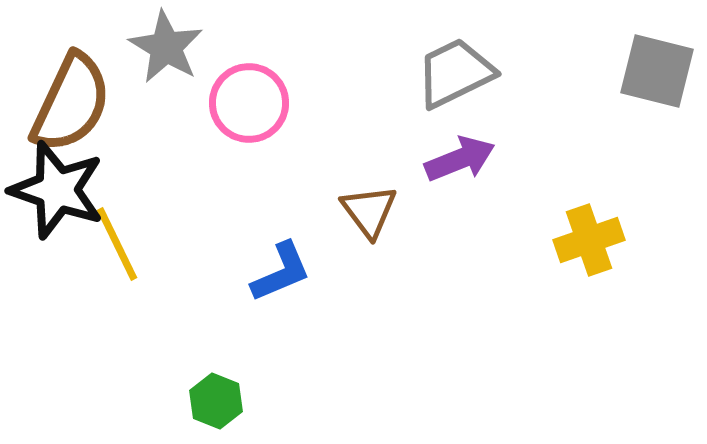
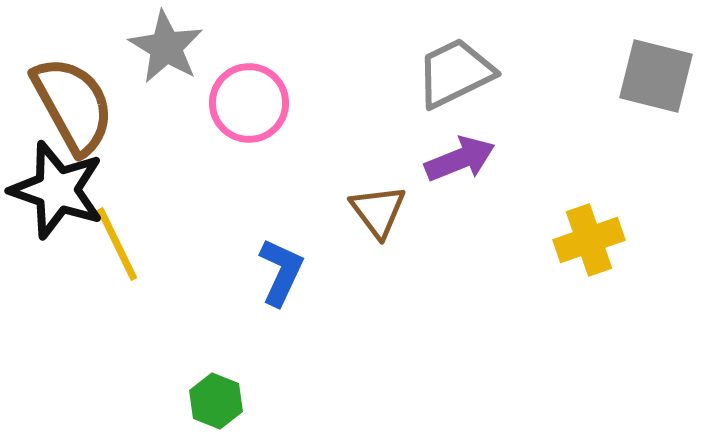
gray square: moved 1 px left, 5 px down
brown semicircle: moved 2 px right, 2 px down; rotated 54 degrees counterclockwise
brown triangle: moved 9 px right
blue L-shape: rotated 42 degrees counterclockwise
